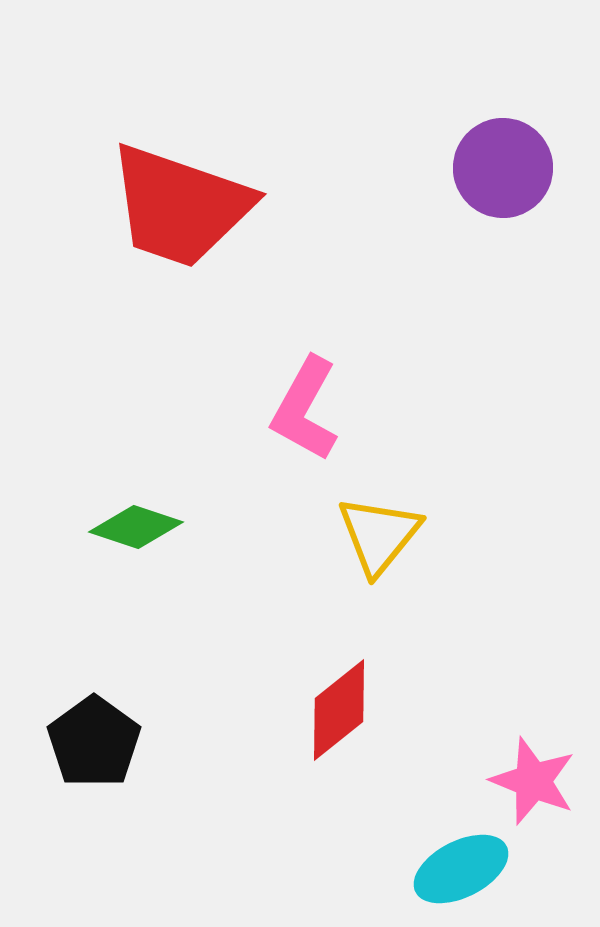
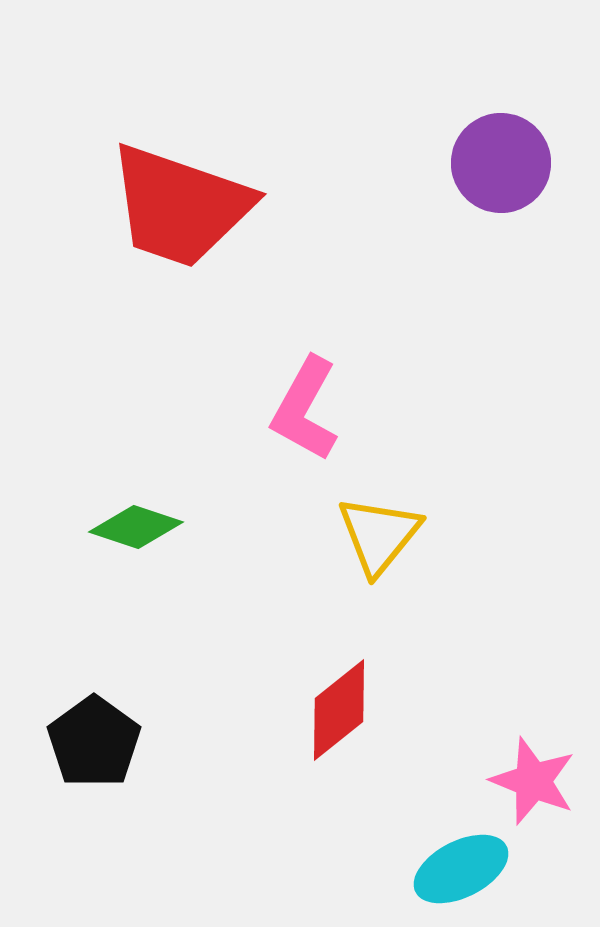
purple circle: moved 2 px left, 5 px up
